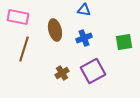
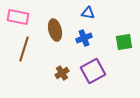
blue triangle: moved 4 px right, 3 px down
